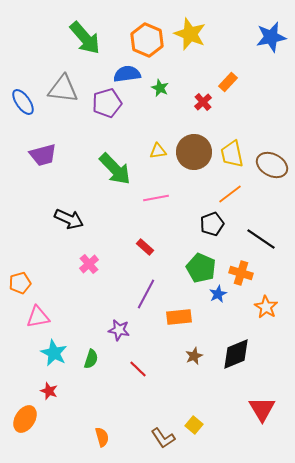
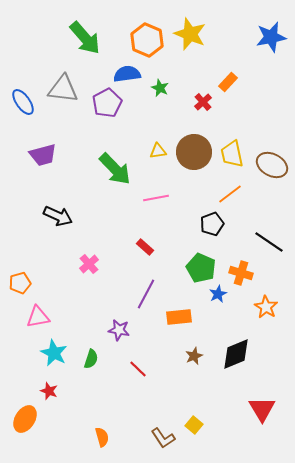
purple pentagon at (107, 103): rotated 12 degrees counterclockwise
black arrow at (69, 219): moved 11 px left, 3 px up
black line at (261, 239): moved 8 px right, 3 px down
